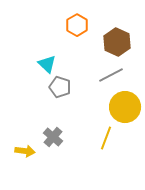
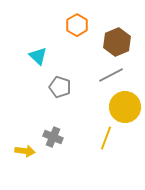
brown hexagon: rotated 12 degrees clockwise
cyan triangle: moved 9 px left, 8 px up
gray cross: rotated 18 degrees counterclockwise
